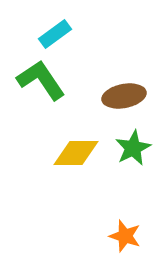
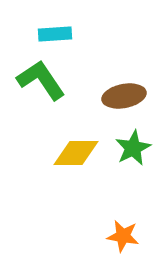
cyan rectangle: rotated 32 degrees clockwise
orange star: moved 2 px left; rotated 8 degrees counterclockwise
